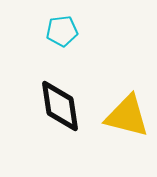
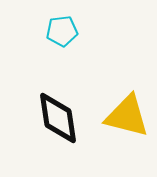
black diamond: moved 2 px left, 12 px down
